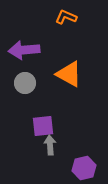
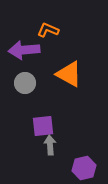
orange L-shape: moved 18 px left, 13 px down
